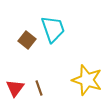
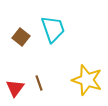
brown square: moved 6 px left, 3 px up
brown line: moved 5 px up
